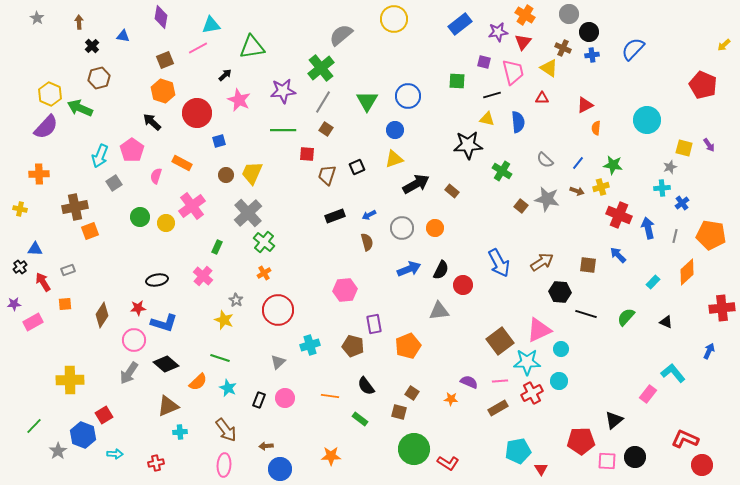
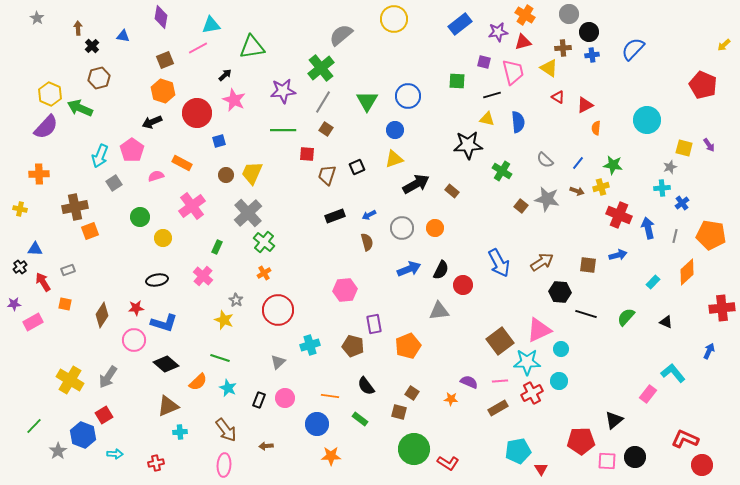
brown arrow at (79, 22): moved 1 px left, 6 px down
red triangle at (523, 42): rotated 36 degrees clockwise
brown cross at (563, 48): rotated 28 degrees counterclockwise
red triangle at (542, 98): moved 16 px right, 1 px up; rotated 32 degrees clockwise
pink star at (239, 100): moved 5 px left
black arrow at (152, 122): rotated 66 degrees counterclockwise
pink semicircle at (156, 176): rotated 56 degrees clockwise
yellow circle at (166, 223): moved 3 px left, 15 px down
blue arrow at (618, 255): rotated 120 degrees clockwise
orange square at (65, 304): rotated 16 degrees clockwise
red star at (138, 308): moved 2 px left
gray arrow at (129, 373): moved 21 px left, 4 px down
yellow cross at (70, 380): rotated 32 degrees clockwise
blue circle at (280, 469): moved 37 px right, 45 px up
